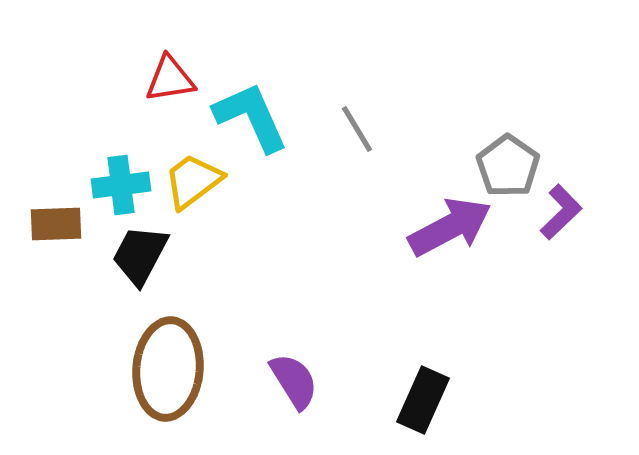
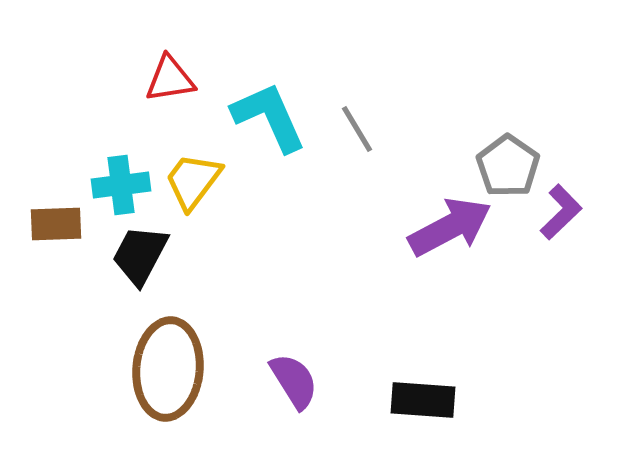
cyan L-shape: moved 18 px right
yellow trapezoid: rotated 16 degrees counterclockwise
black rectangle: rotated 70 degrees clockwise
